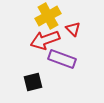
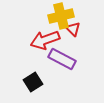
yellow cross: moved 13 px right; rotated 15 degrees clockwise
purple rectangle: rotated 8 degrees clockwise
black square: rotated 18 degrees counterclockwise
